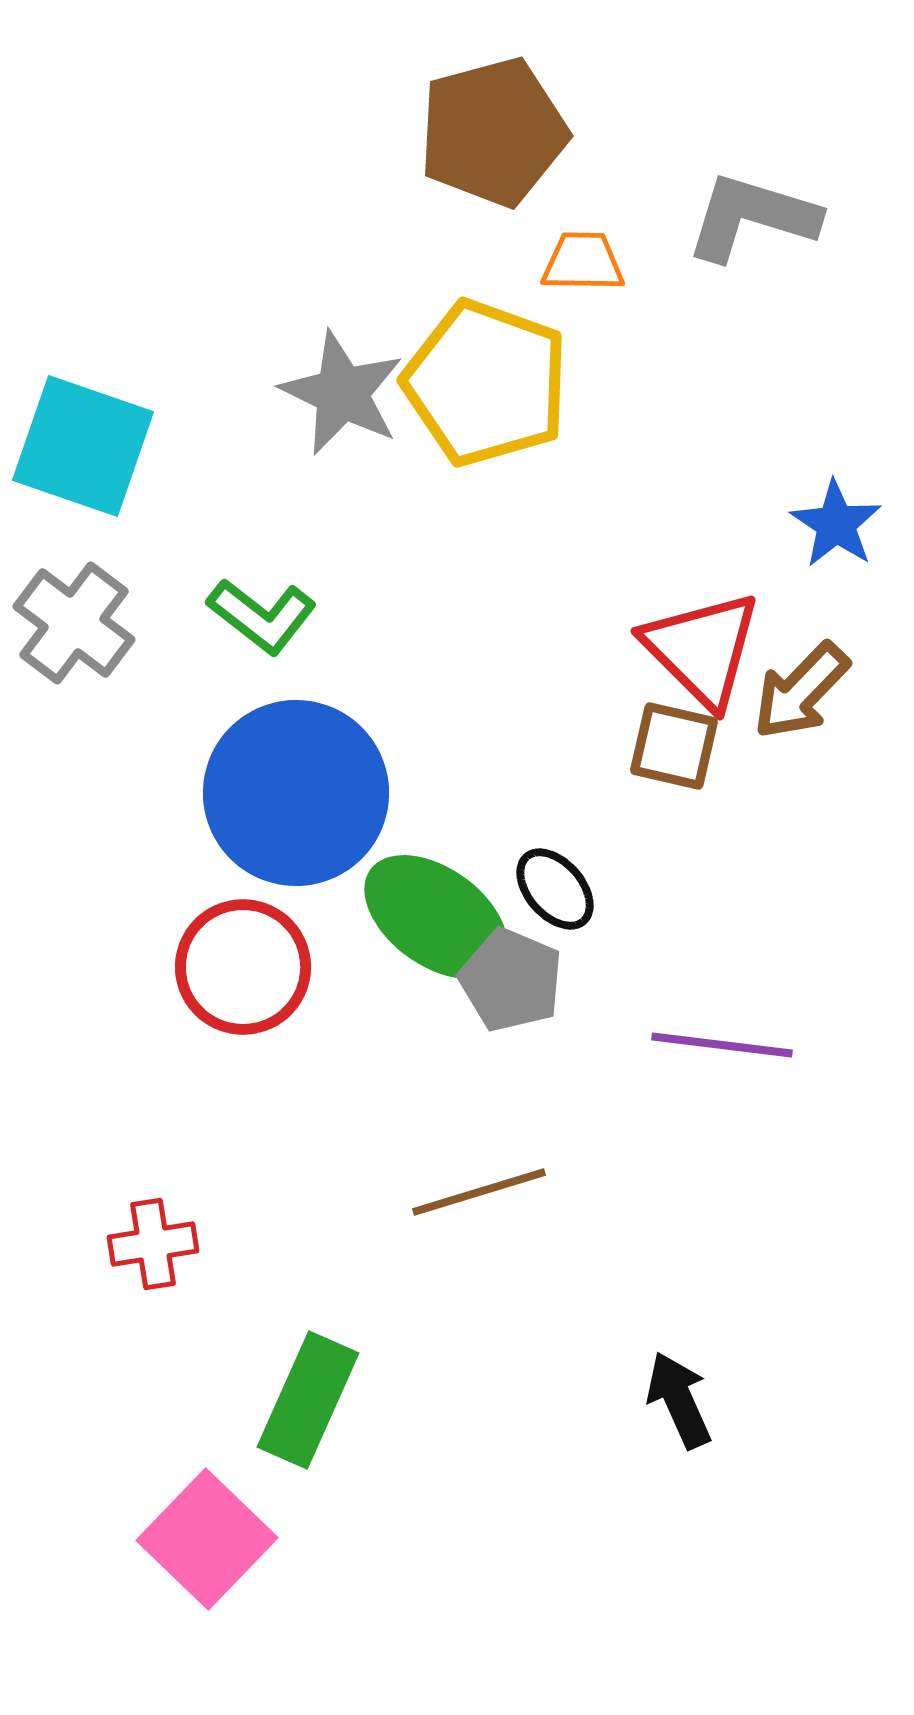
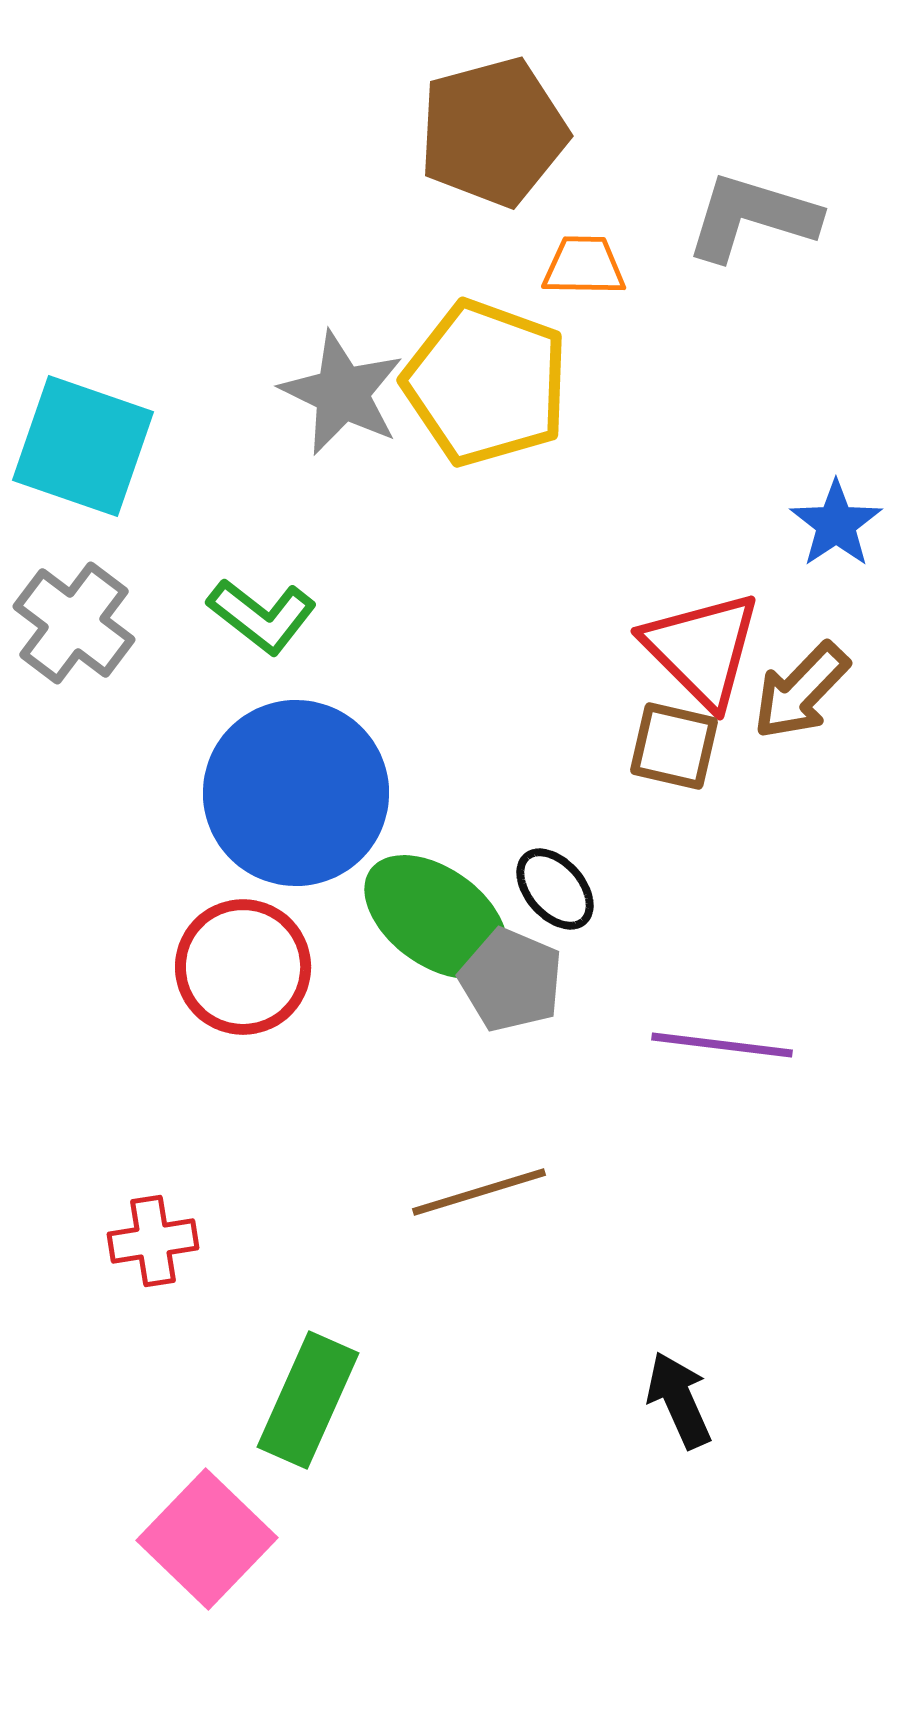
orange trapezoid: moved 1 px right, 4 px down
blue star: rotated 4 degrees clockwise
red cross: moved 3 px up
